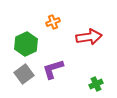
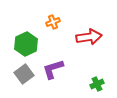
green cross: moved 1 px right
